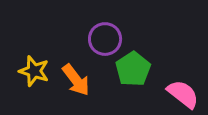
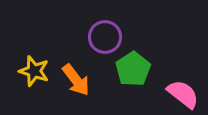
purple circle: moved 2 px up
